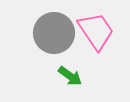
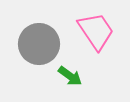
gray circle: moved 15 px left, 11 px down
